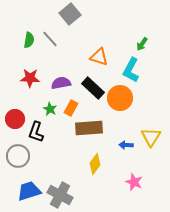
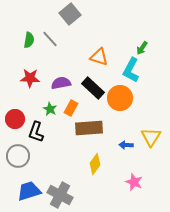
green arrow: moved 4 px down
